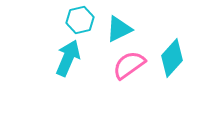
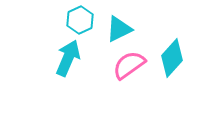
cyan hexagon: rotated 12 degrees counterclockwise
